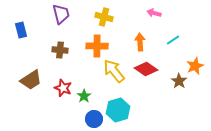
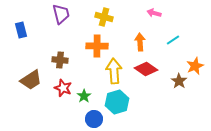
brown cross: moved 10 px down
yellow arrow: rotated 35 degrees clockwise
cyan hexagon: moved 1 px left, 8 px up
